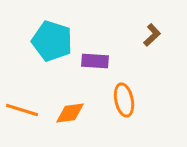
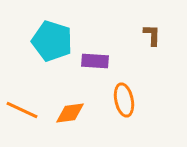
brown L-shape: rotated 45 degrees counterclockwise
orange line: rotated 8 degrees clockwise
